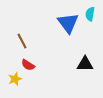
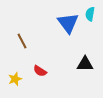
red semicircle: moved 12 px right, 6 px down
